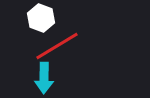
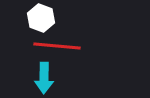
red line: rotated 36 degrees clockwise
